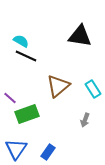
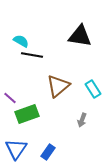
black line: moved 6 px right, 1 px up; rotated 15 degrees counterclockwise
gray arrow: moved 3 px left
